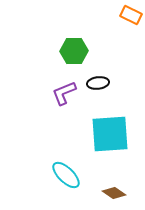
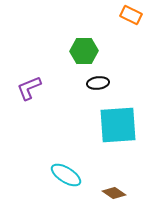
green hexagon: moved 10 px right
purple L-shape: moved 35 px left, 5 px up
cyan square: moved 8 px right, 9 px up
cyan ellipse: rotated 12 degrees counterclockwise
